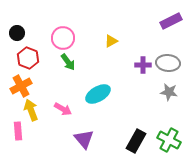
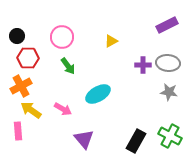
purple rectangle: moved 4 px left, 4 px down
black circle: moved 3 px down
pink circle: moved 1 px left, 1 px up
red hexagon: rotated 20 degrees counterclockwise
green arrow: moved 4 px down
yellow arrow: rotated 35 degrees counterclockwise
green cross: moved 1 px right, 4 px up
